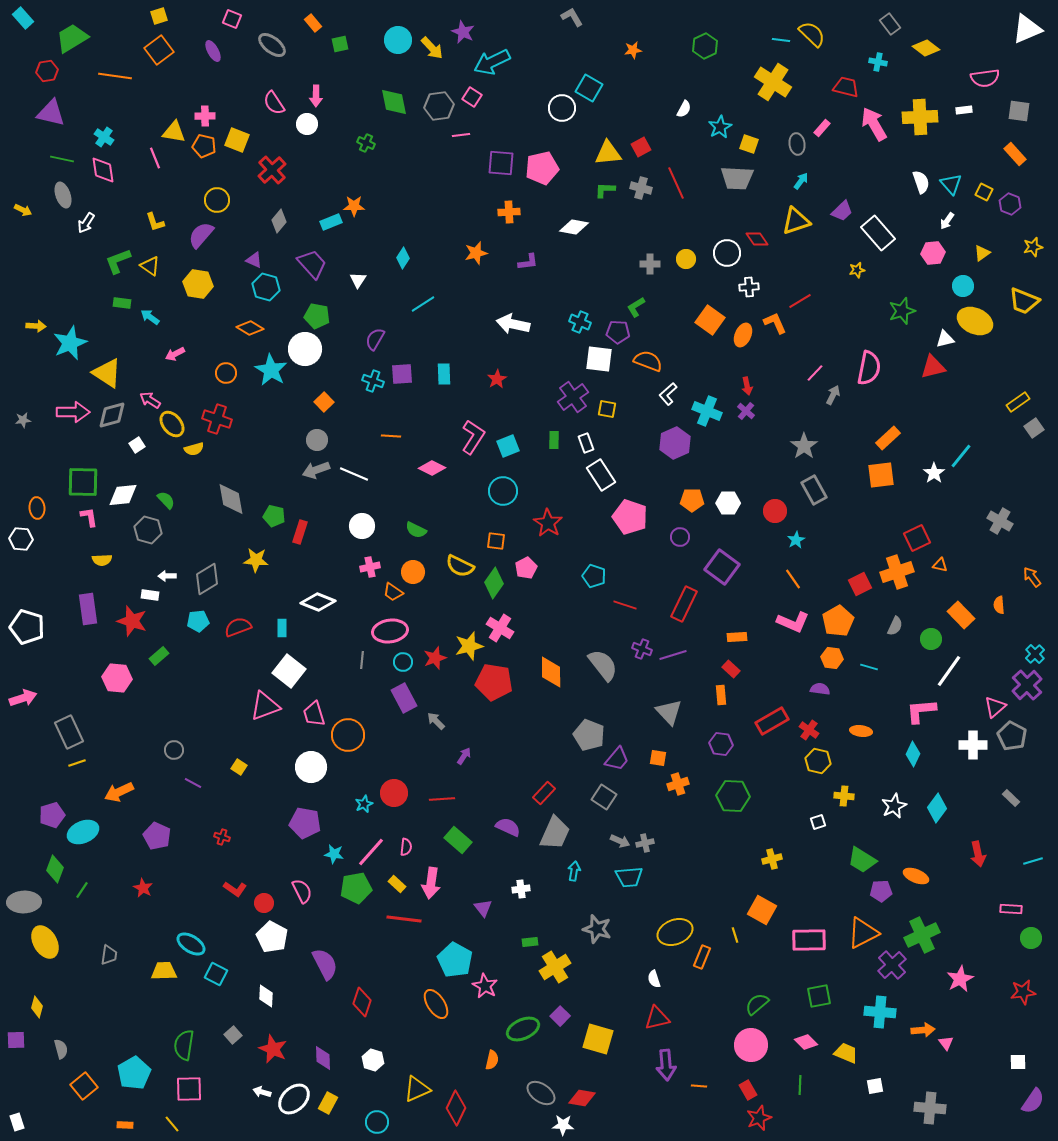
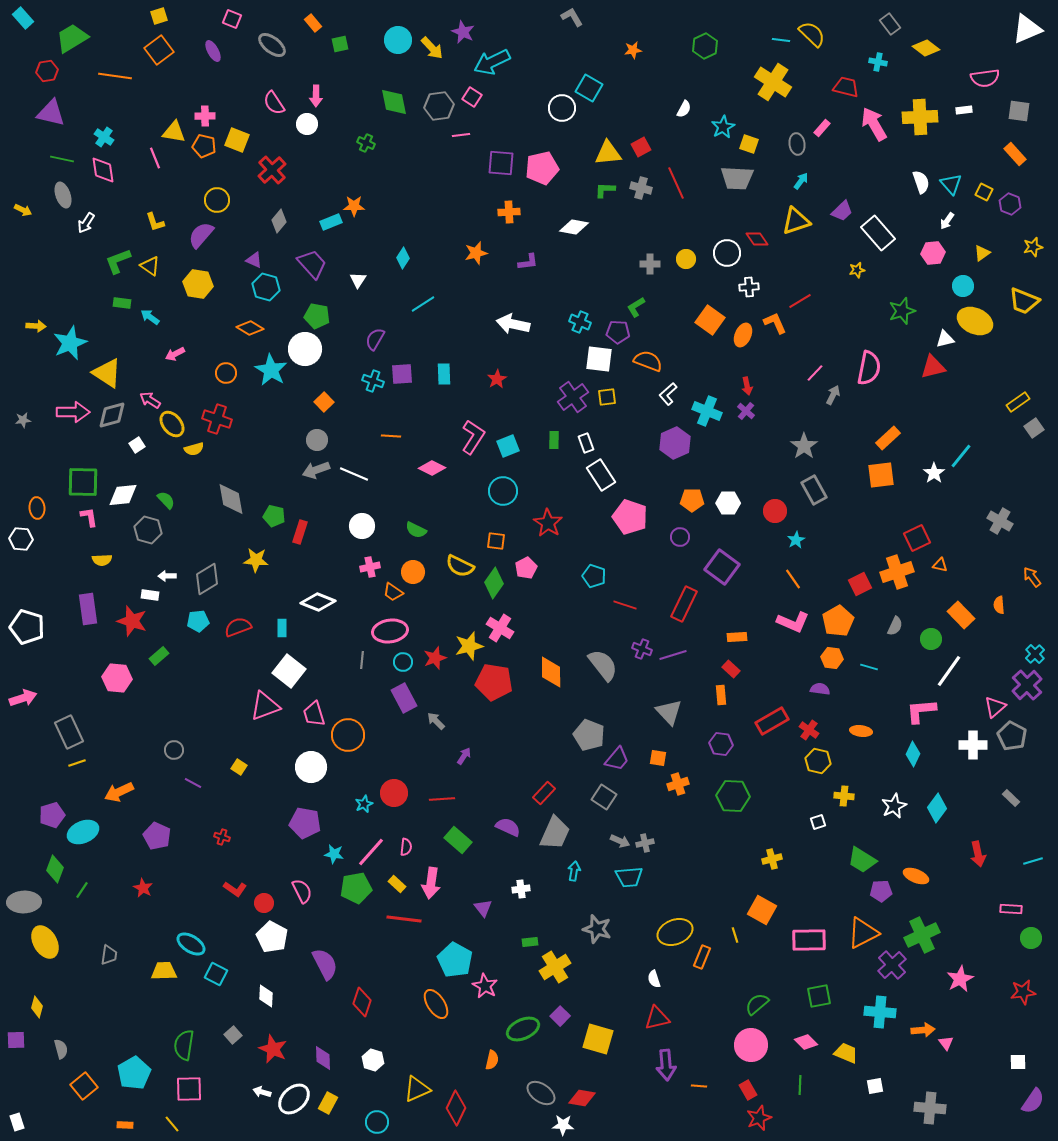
cyan star at (720, 127): moved 3 px right
yellow square at (607, 409): moved 12 px up; rotated 18 degrees counterclockwise
